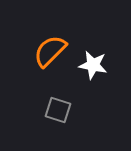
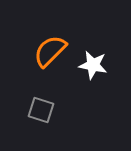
gray square: moved 17 px left
